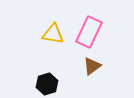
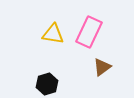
brown triangle: moved 10 px right, 1 px down
